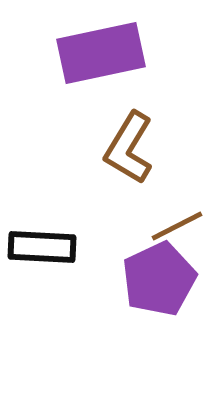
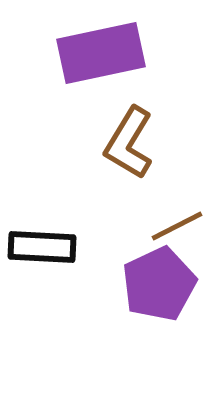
brown L-shape: moved 5 px up
purple pentagon: moved 5 px down
